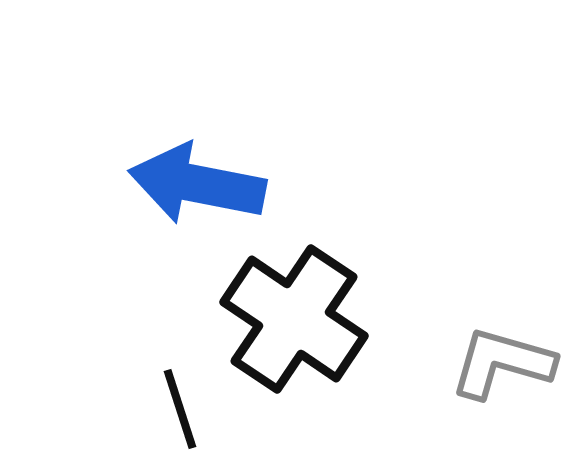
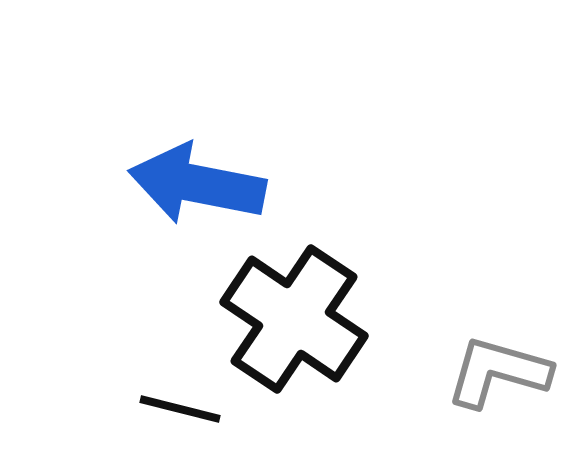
gray L-shape: moved 4 px left, 9 px down
black line: rotated 58 degrees counterclockwise
